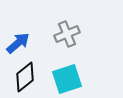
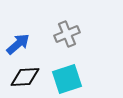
blue arrow: moved 1 px down
black diamond: rotated 36 degrees clockwise
